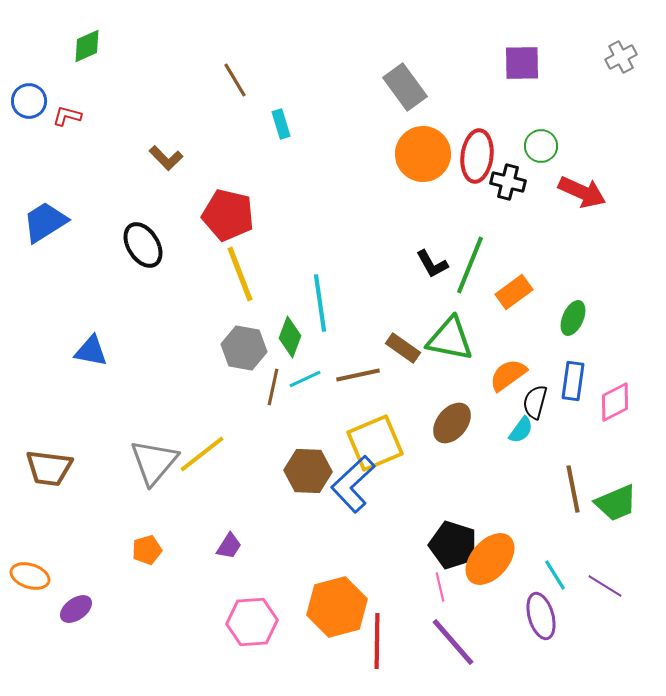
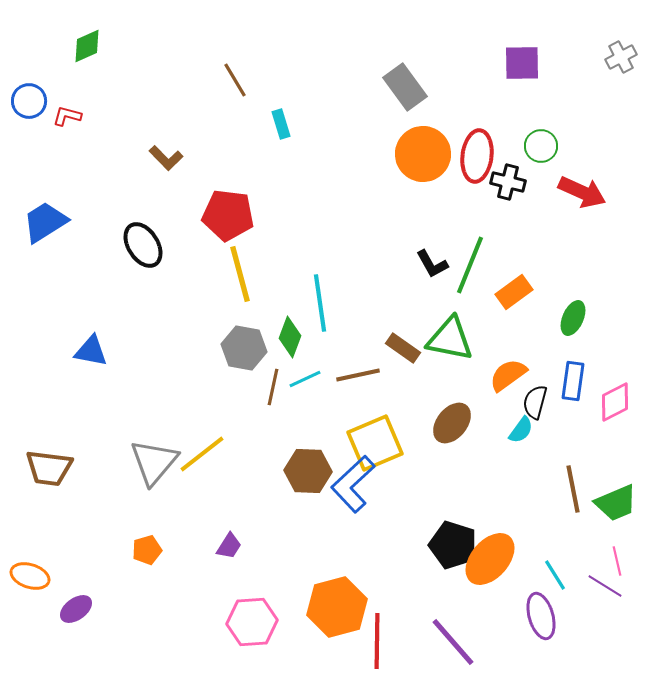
red pentagon at (228, 215): rotated 6 degrees counterclockwise
yellow line at (240, 274): rotated 6 degrees clockwise
pink line at (440, 587): moved 177 px right, 26 px up
